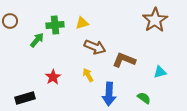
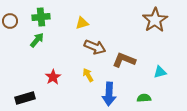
green cross: moved 14 px left, 8 px up
green semicircle: rotated 40 degrees counterclockwise
